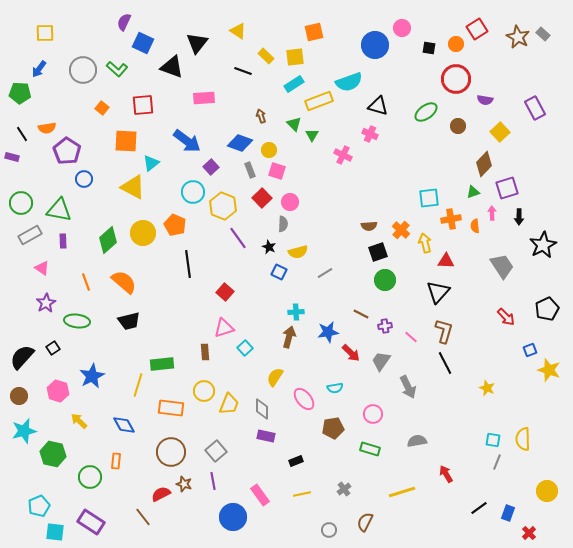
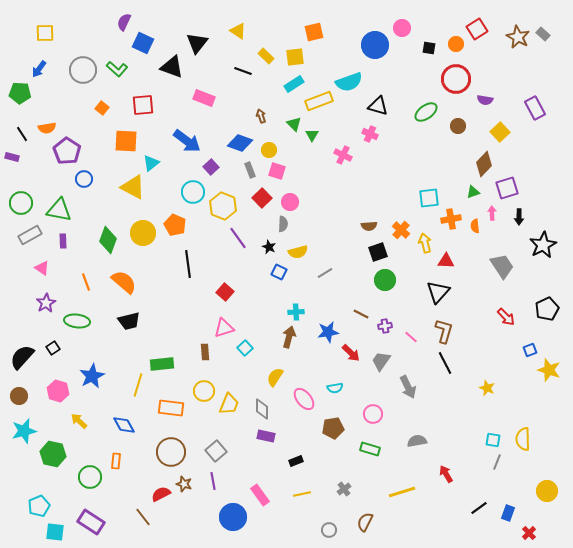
pink rectangle at (204, 98): rotated 25 degrees clockwise
green diamond at (108, 240): rotated 28 degrees counterclockwise
